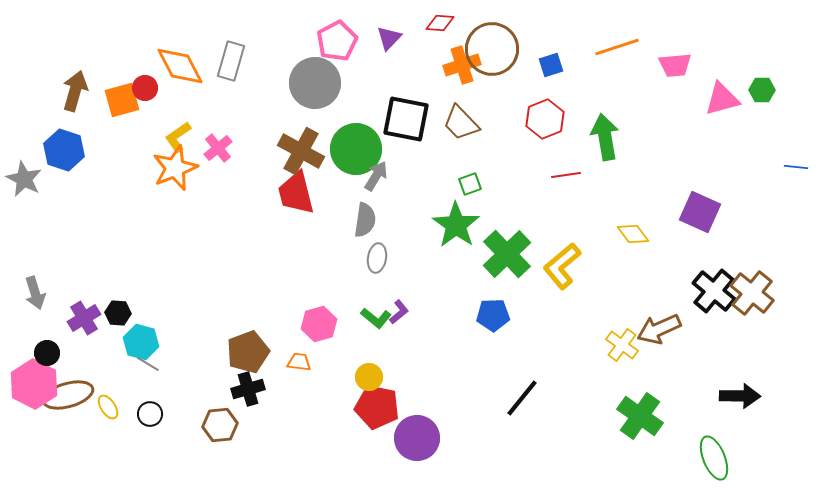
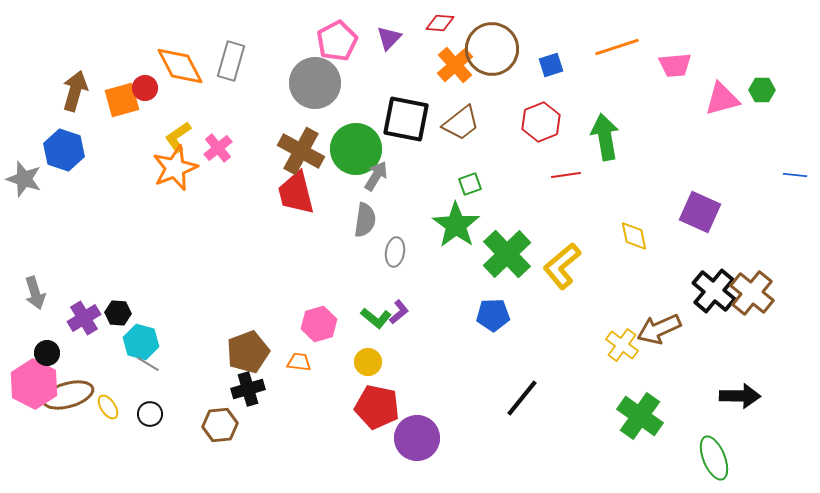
orange cross at (462, 65): moved 7 px left; rotated 24 degrees counterclockwise
red hexagon at (545, 119): moved 4 px left, 3 px down
brown trapezoid at (461, 123): rotated 84 degrees counterclockwise
blue line at (796, 167): moved 1 px left, 8 px down
gray star at (24, 179): rotated 9 degrees counterclockwise
yellow diamond at (633, 234): moved 1 px right, 2 px down; rotated 24 degrees clockwise
gray ellipse at (377, 258): moved 18 px right, 6 px up
yellow circle at (369, 377): moved 1 px left, 15 px up
